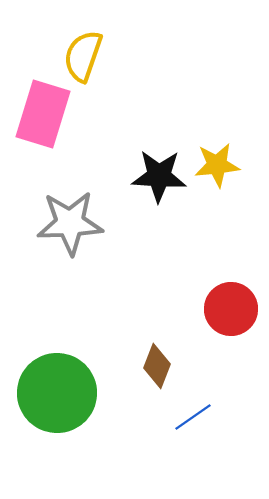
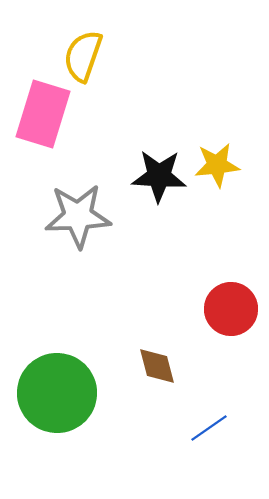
gray star: moved 8 px right, 7 px up
brown diamond: rotated 36 degrees counterclockwise
blue line: moved 16 px right, 11 px down
